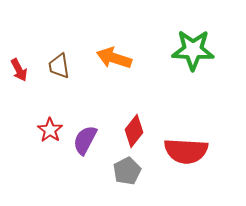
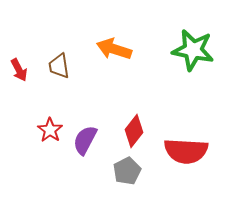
green star: rotated 9 degrees clockwise
orange arrow: moved 9 px up
